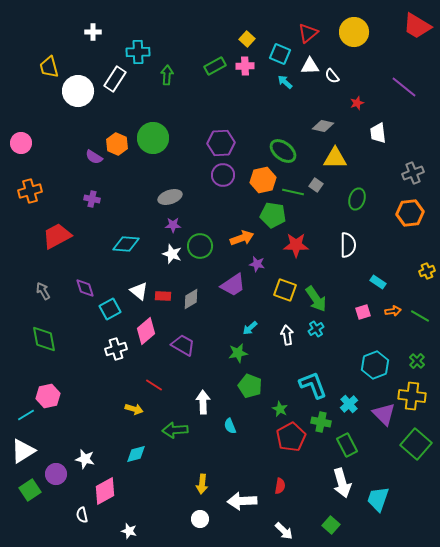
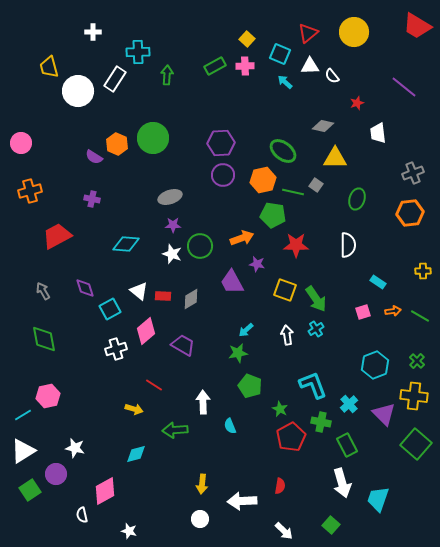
yellow cross at (427, 271): moved 4 px left; rotated 21 degrees clockwise
purple trapezoid at (233, 285): moved 1 px left, 3 px up; rotated 96 degrees clockwise
cyan arrow at (250, 328): moved 4 px left, 2 px down
yellow cross at (412, 396): moved 2 px right
cyan line at (26, 415): moved 3 px left
white star at (85, 459): moved 10 px left, 11 px up
